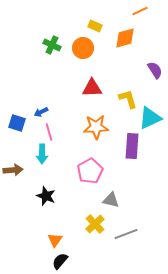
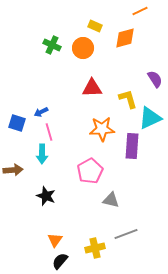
purple semicircle: moved 9 px down
orange star: moved 6 px right, 2 px down
yellow cross: moved 24 px down; rotated 30 degrees clockwise
